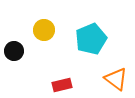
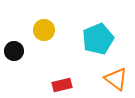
cyan pentagon: moved 7 px right
